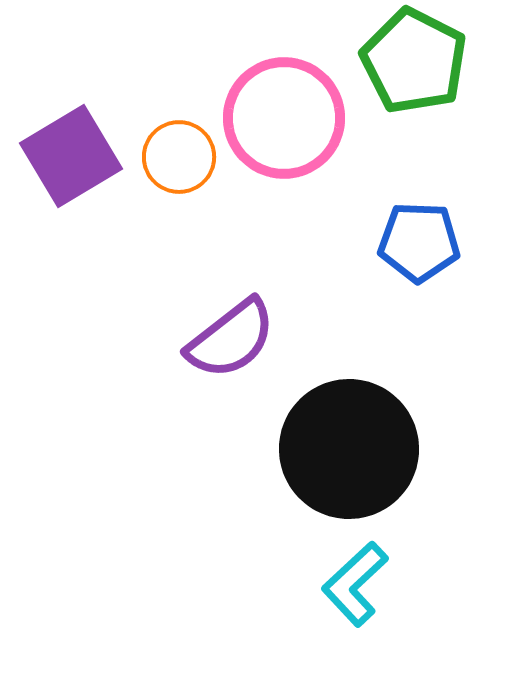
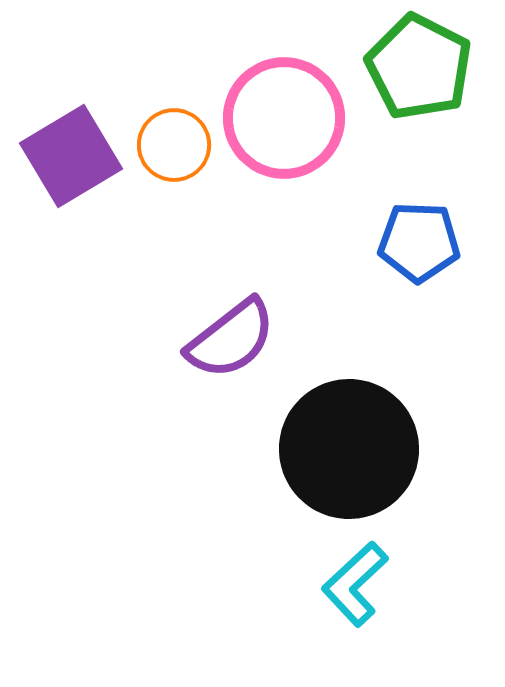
green pentagon: moved 5 px right, 6 px down
orange circle: moved 5 px left, 12 px up
